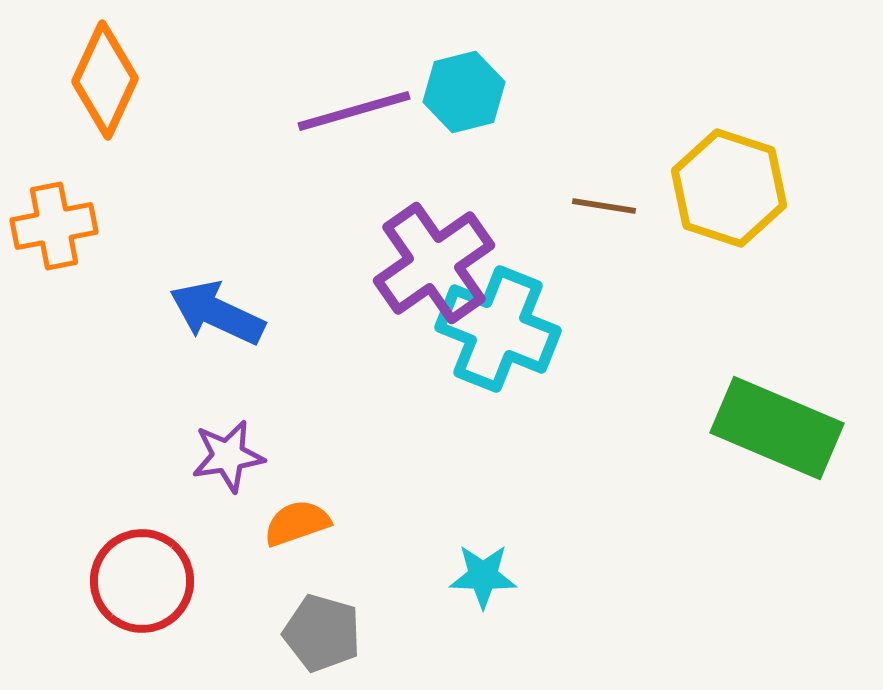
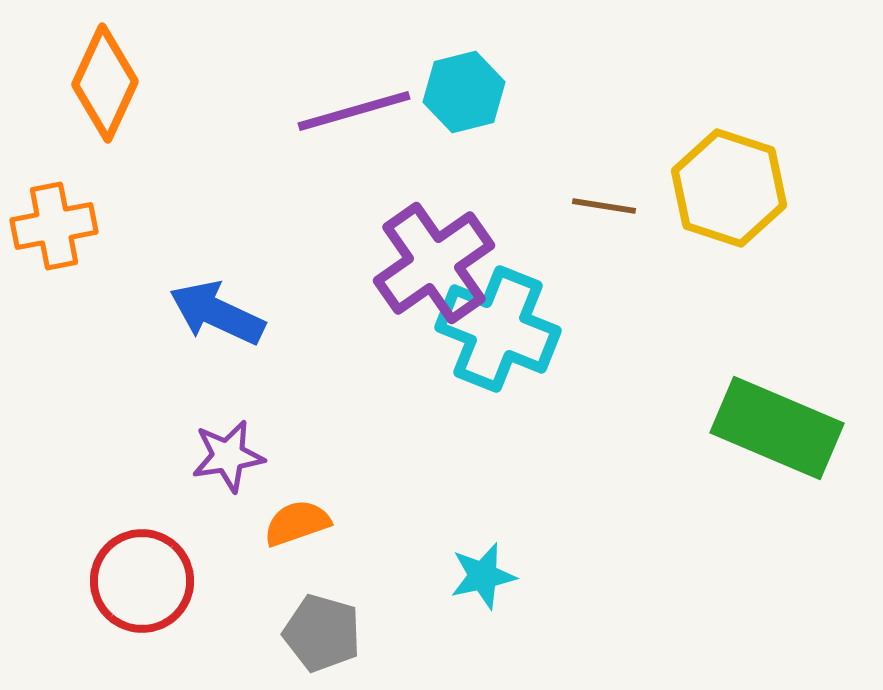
orange diamond: moved 3 px down
cyan star: rotated 14 degrees counterclockwise
